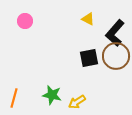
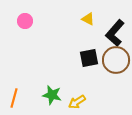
brown circle: moved 4 px down
